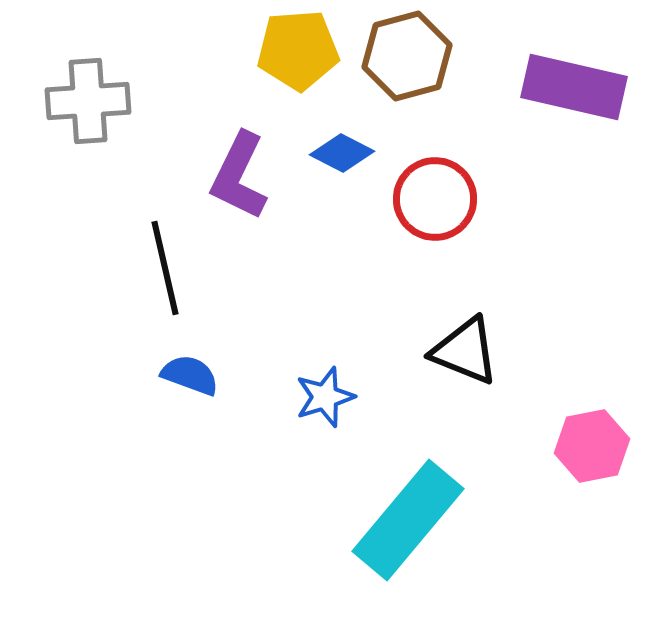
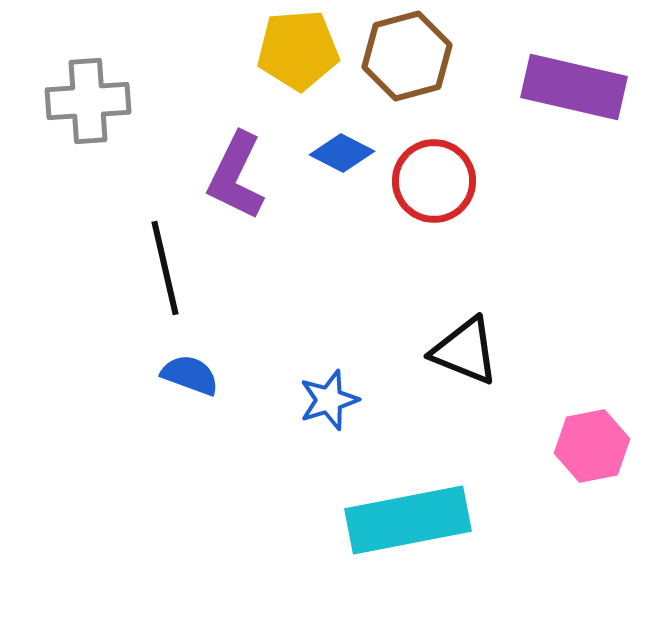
purple L-shape: moved 3 px left
red circle: moved 1 px left, 18 px up
blue star: moved 4 px right, 3 px down
cyan rectangle: rotated 39 degrees clockwise
